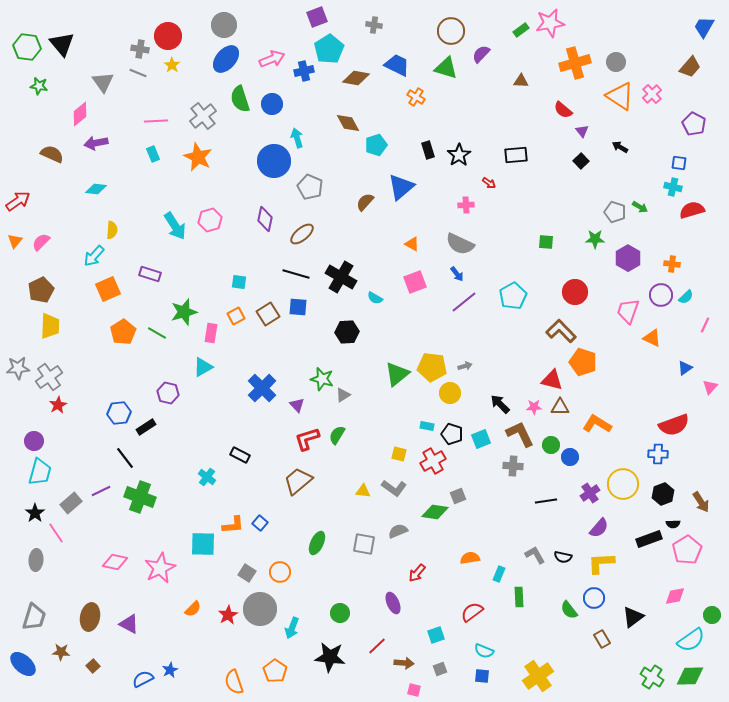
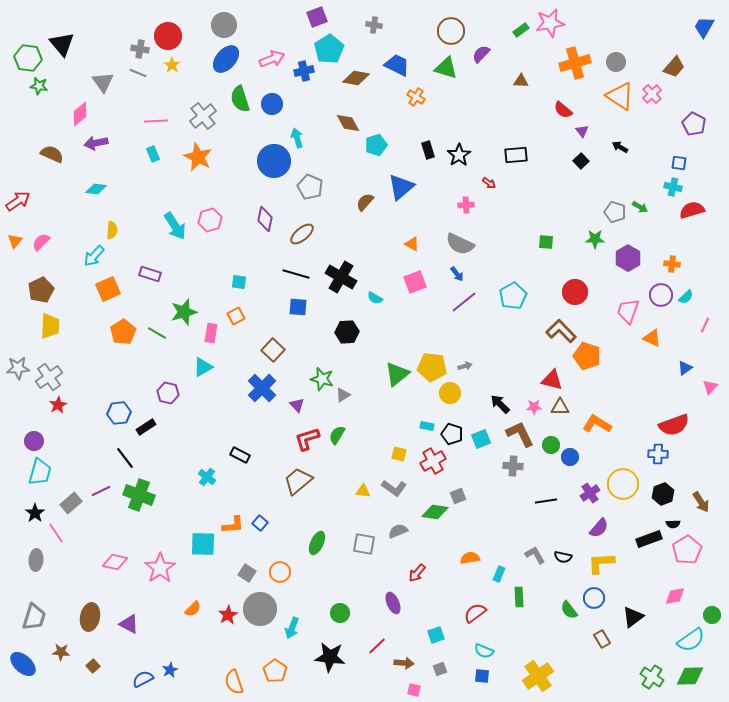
green hexagon at (27, 47): moved 1 px right, 11 px down
brown trapezoid at (690, 67): moved 16 px left
brown square at (268, 314): moved 5 px right, 36 px down; rotated 15 degrees counterclockwise
orange pentagon at (583, 362): moved 4 px right, 6 px up
green cross at (140, 497): moved 1 px left, 2 px up
pink star at (160, 568): rotated 8 degrees counterclockwise
red semicircle at (472, 612): moved 3 px right, 1 px down
